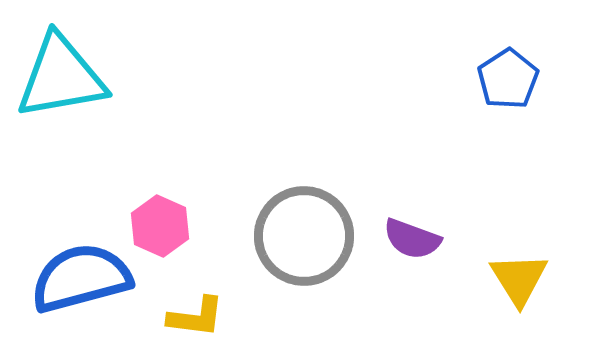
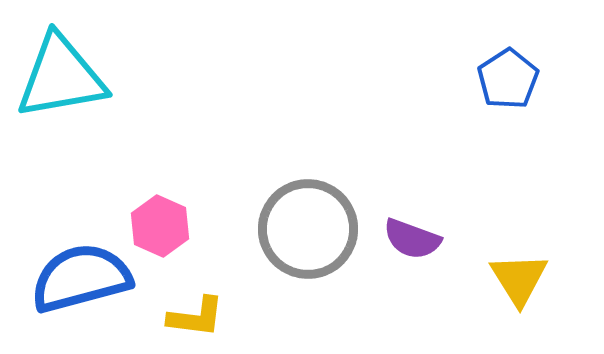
gray circle: moved 4 px right, 7 px up
